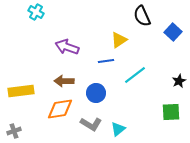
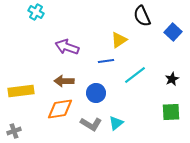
black star: moved 7 px left, 2 px up
cyan triangle: moved 2 px left, 6 px up
